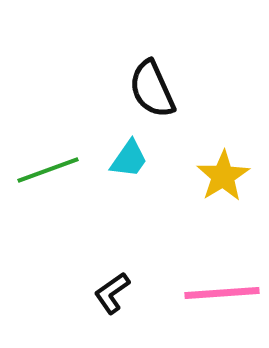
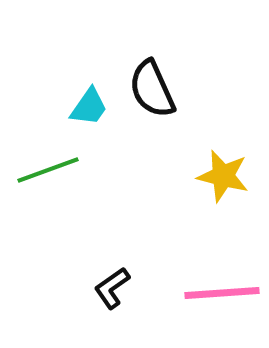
cyan trapezoid: moved 40 px left, 52 px up
yellow star: rotated 26 degrees counterclockwise
black L-shape: moved 5 px up
